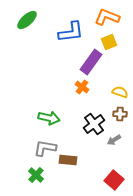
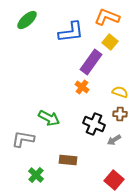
yellow square: moved 1 px right; rotated 28 degrees counterclockwise
green arrow: rotated 15 degrees clockwise
black cross: rotated 30 degrees counterclockwise
gray L-shape: moved 22 px left, 9 px up
